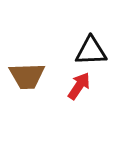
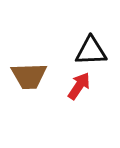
brown trapezoid: moved 2 px right
